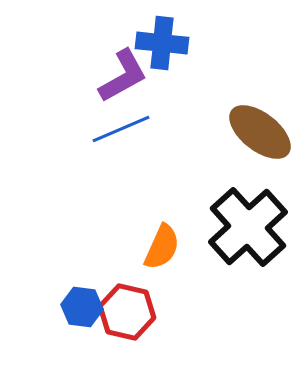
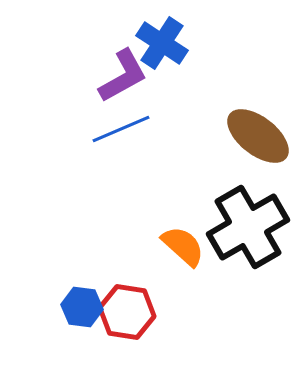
blue cross: rotated 27 degrees clockwise
brown ellipse: moved 2 px left, 4 px down
black cross: rotated 12 degrees clockwise
orange semicircle: moved 21 px right, 1 px up; rotated 72 degrees counterclockwise
red hexagon: rotated 4 degrees counterclockwise
